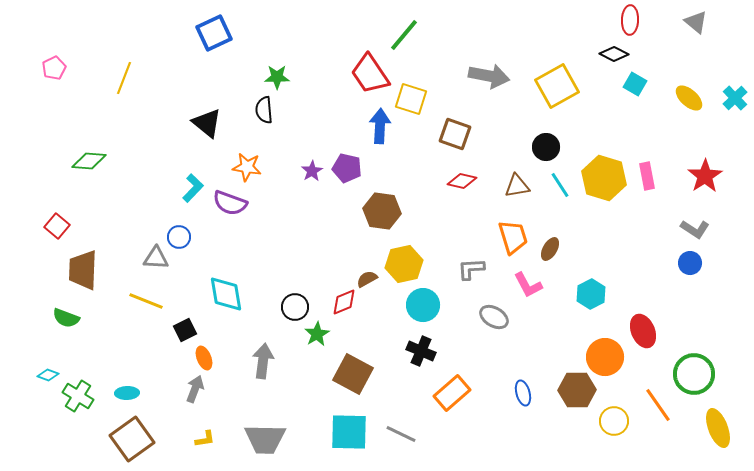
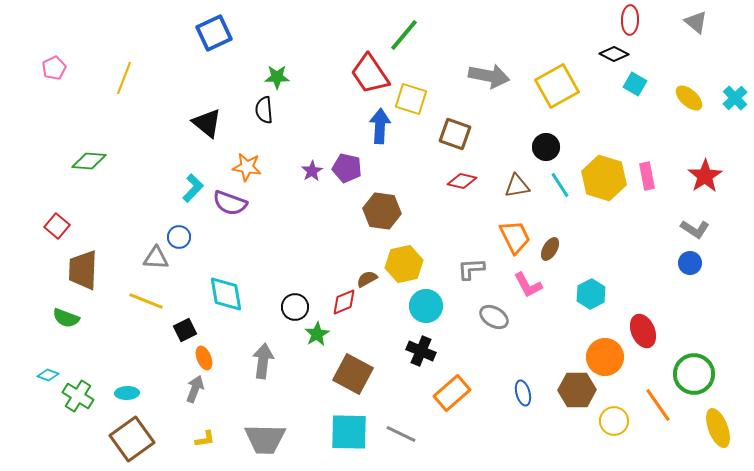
orange trapezoid at (513, 237): moved 2 px right; rotated 9 degrees counterclockwise
cyan circle at (423, 305): moved 3 px right, 1 px down
